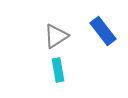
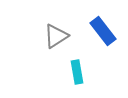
cyan rectangle: moved 19 px right, 2 px down
